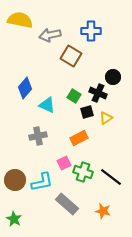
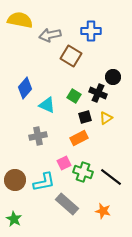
black square: moved 2 px left, 5 px down
cyan L-shape: moved 2 px right
